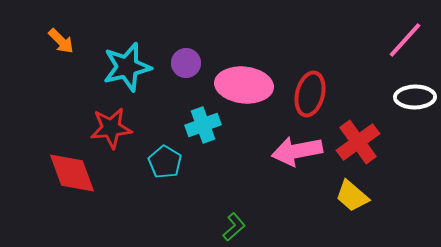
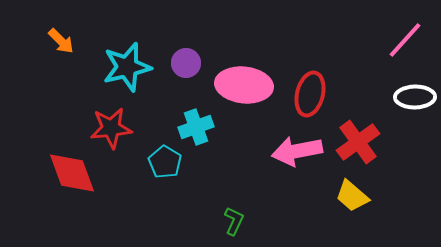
cyan cross: moved 7 px left, 2 px down
green L-shape: moved 6 px up; rotated 24 degrees counterclockwise
